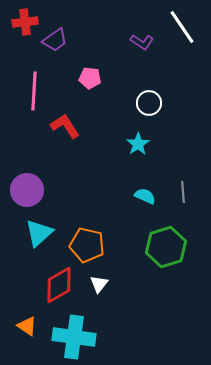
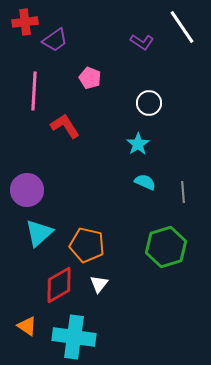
pink pentagon: rotated 15 degrees clockwise
cyan semicircle: moved 14 px up
